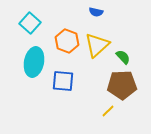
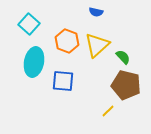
cyan square: moved 1 px left, 1 px down
brown pentagon: moved 4 px right; rotated 16 degrees clockwise
